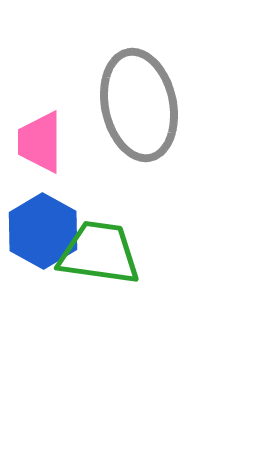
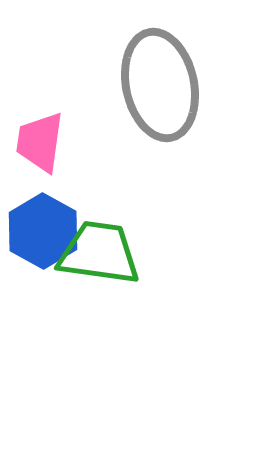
gray ellipse: moved 21 px right, 20 px up
pink trapezoid: rotated 8 degrees clockwise
